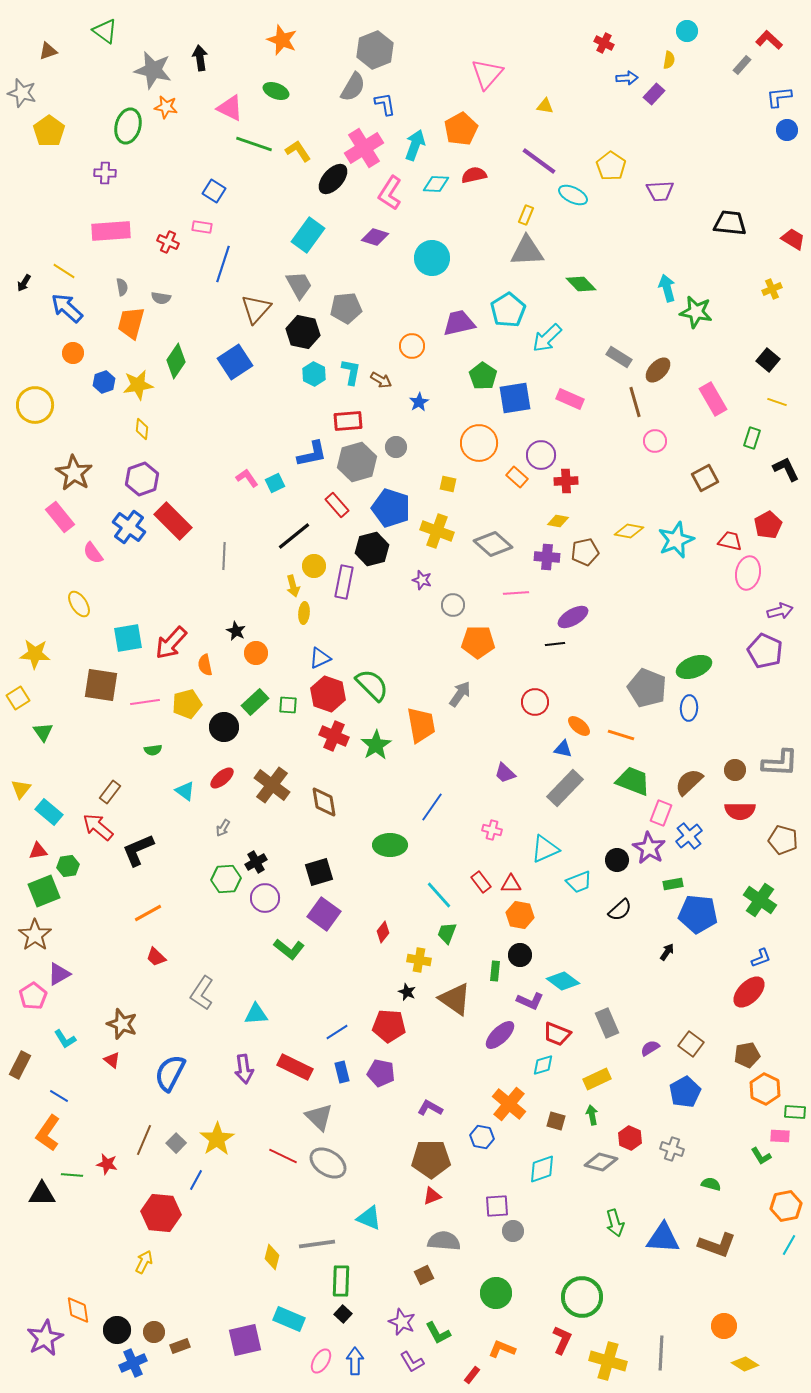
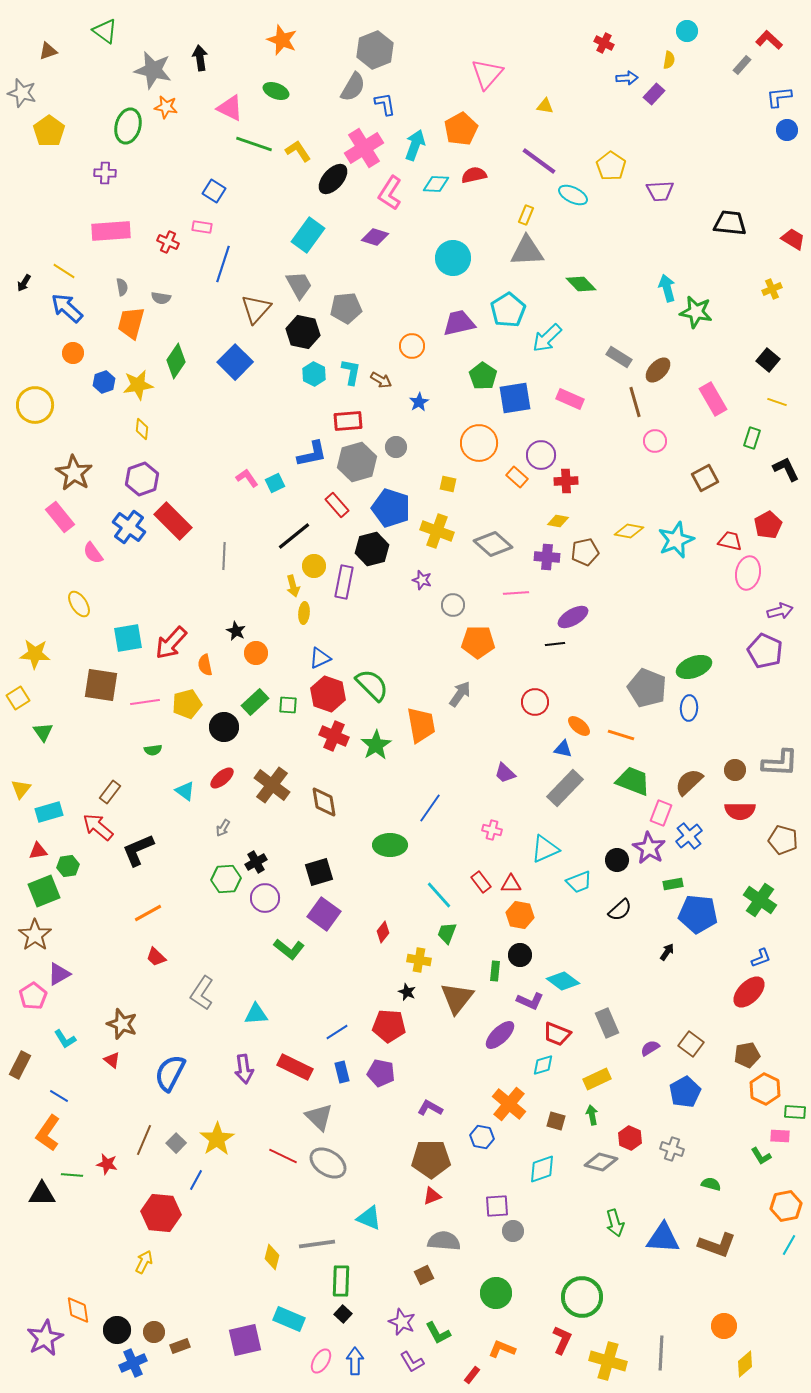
cyan circle at (432, 258): moved 21 px right
blue square at (235, 362): rotated 12 degrees counterclockwise
blue line at (432, 807): moved 2 px left, 1 px down
cyan rectangle at (49, 812): rotated 56 degrees counterclockwise
brown triangle at (455, 999): moved 2 px right, 1 px up; rotated 33 degrees clockwise
yellow diamond at (745, 1364): rotated 72 degrees counterclockwise
